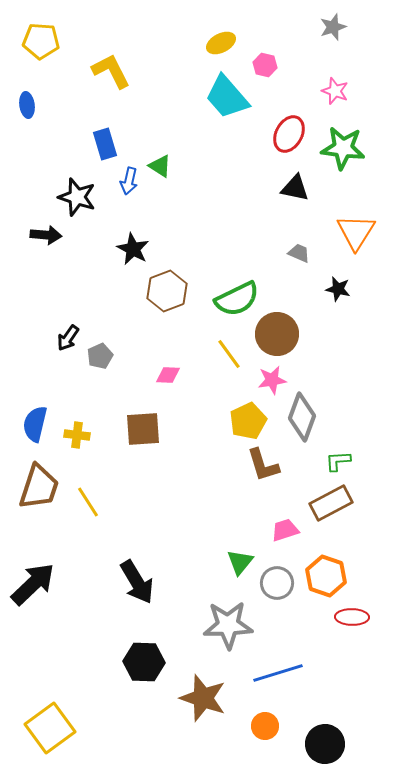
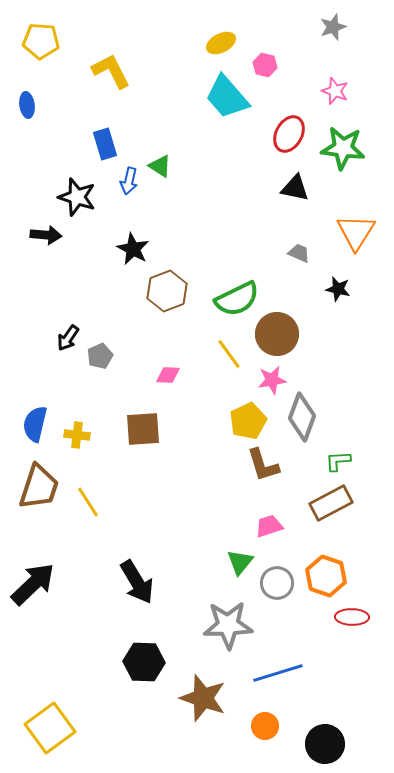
pink trapezoid at (285, 530): moved 16 px left, 4 px up
